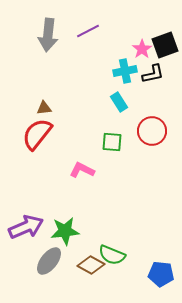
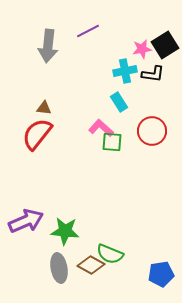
gray arrow: moved 11 px down
black square: rotated 12 degrees counterclockwise
pink star: rotated 24 degrees clockwise
black L-shape: rotated 20 degrees clockwise
brown triangle: rotated 14 degrees clockwise
pink L-shape: moved 19 px right, 42 px up; rotated 15 degrees clockwise
purple arrow: moved 6 px up
green star: rotated 12 degrees clockwise
green semicircle: moved 2 px left, 1 px up
gray ellipse: moved 10 px right, 7 px down; rotated 48 degrees counterclockwise
blue pentagon: rotated 15 degrees counterclockwise
